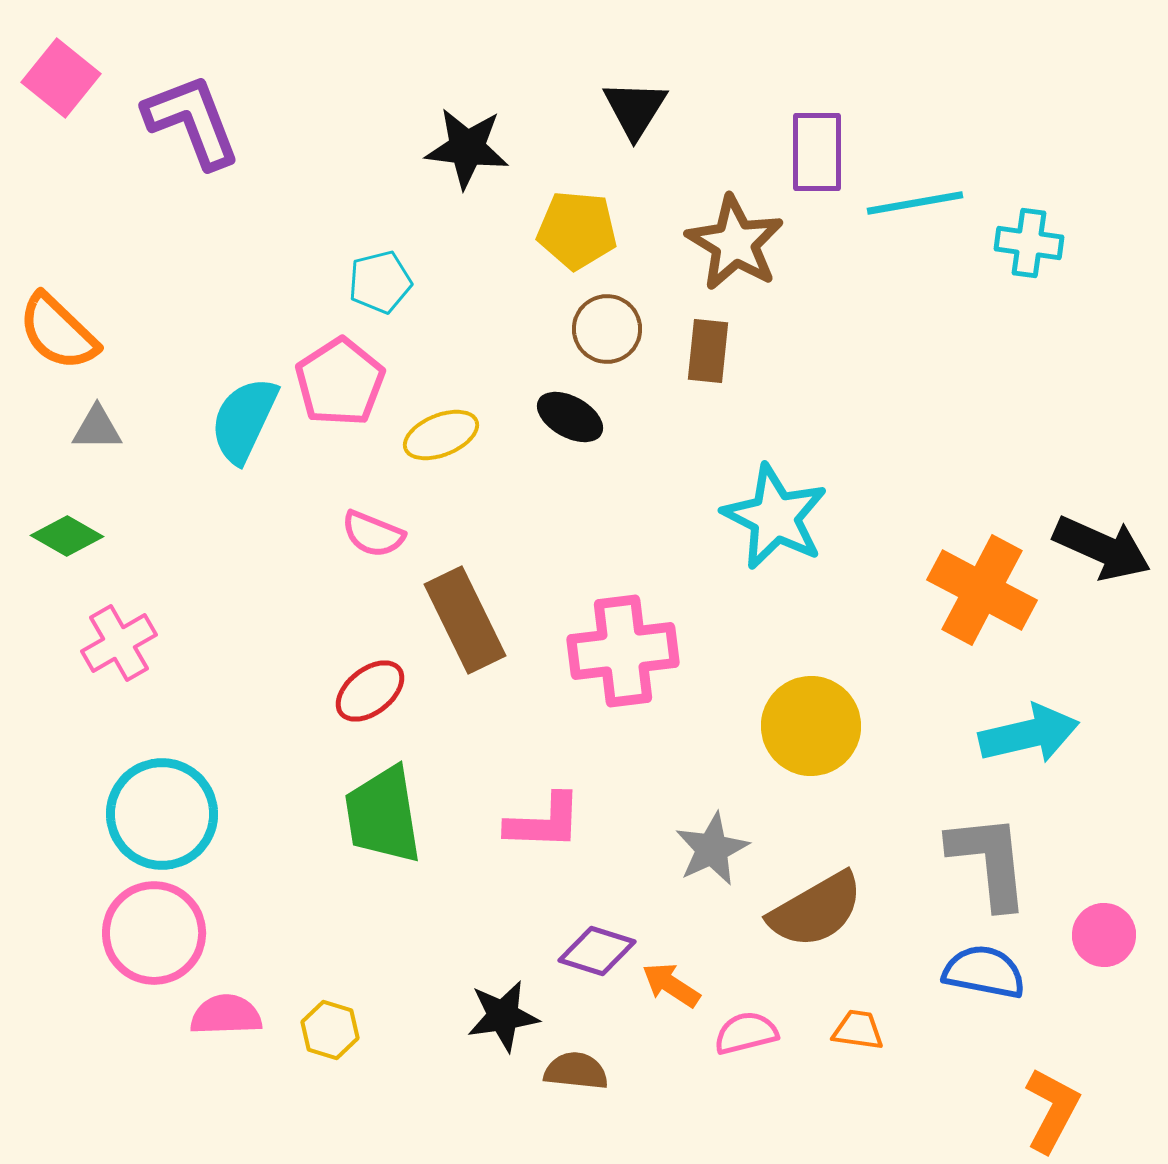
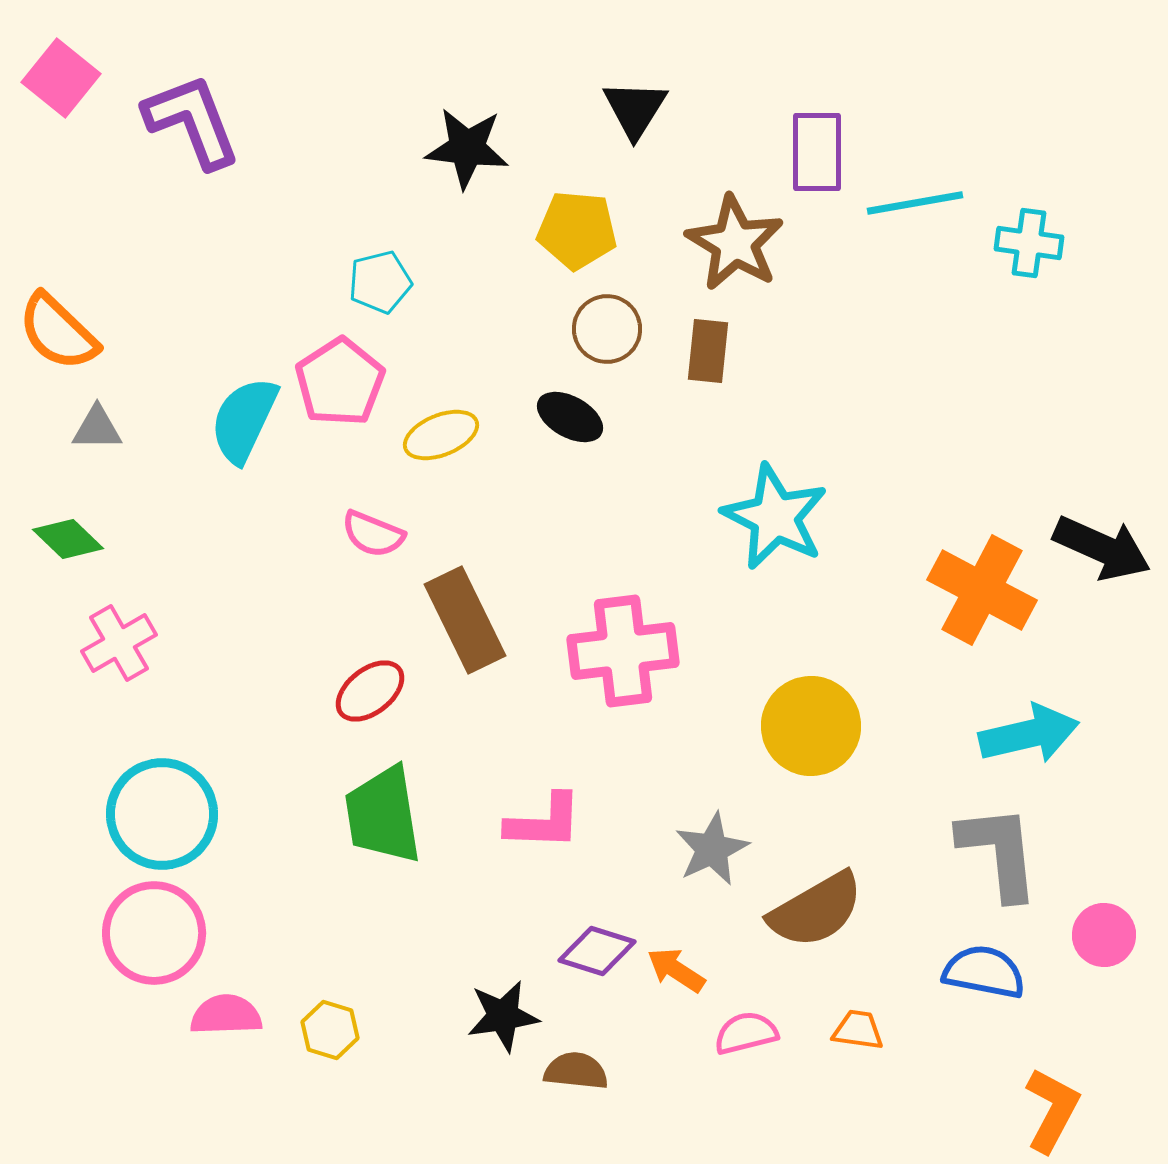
green diamond at (67, 536): moved 1 px right, 3 px down; rotated 14 degrees clockwise
gray L-shape at (989, 861): moved 10 px right, 9 px up
orange arrow at (671, 985): moved 5 px right, 15 px up
